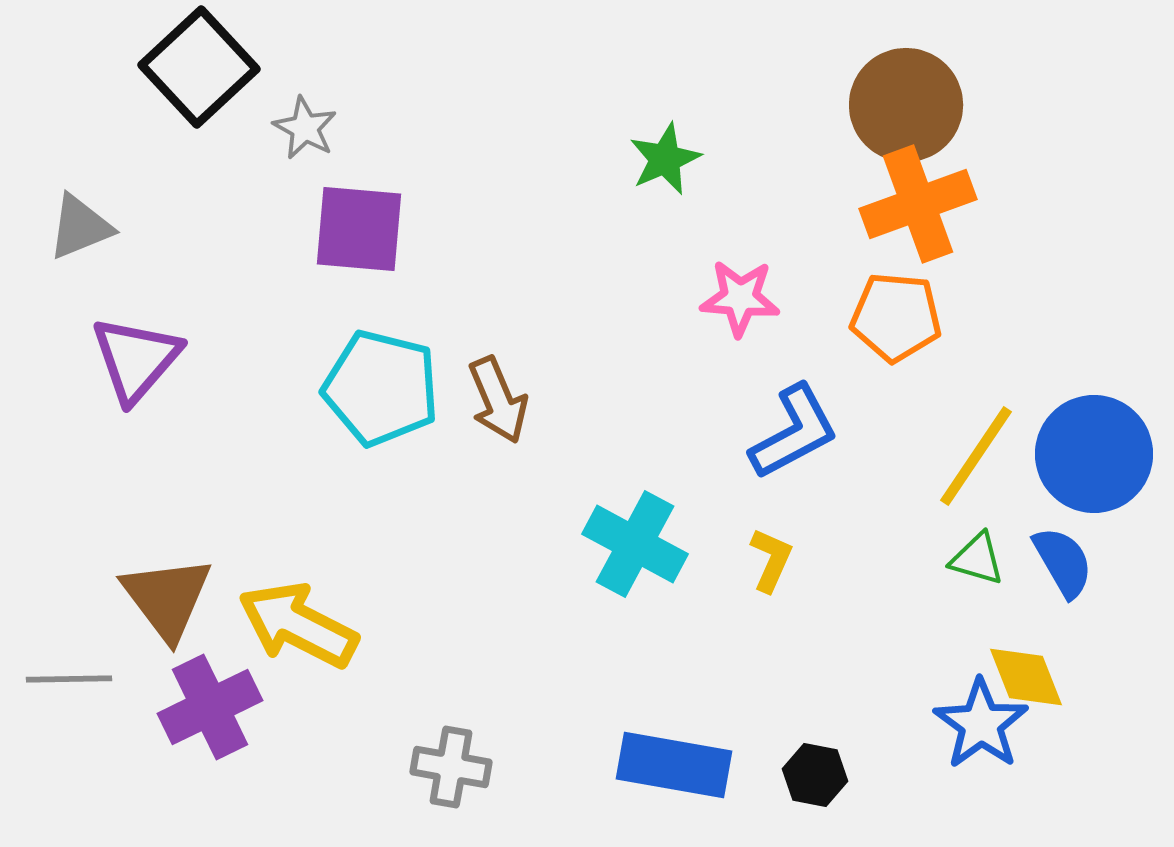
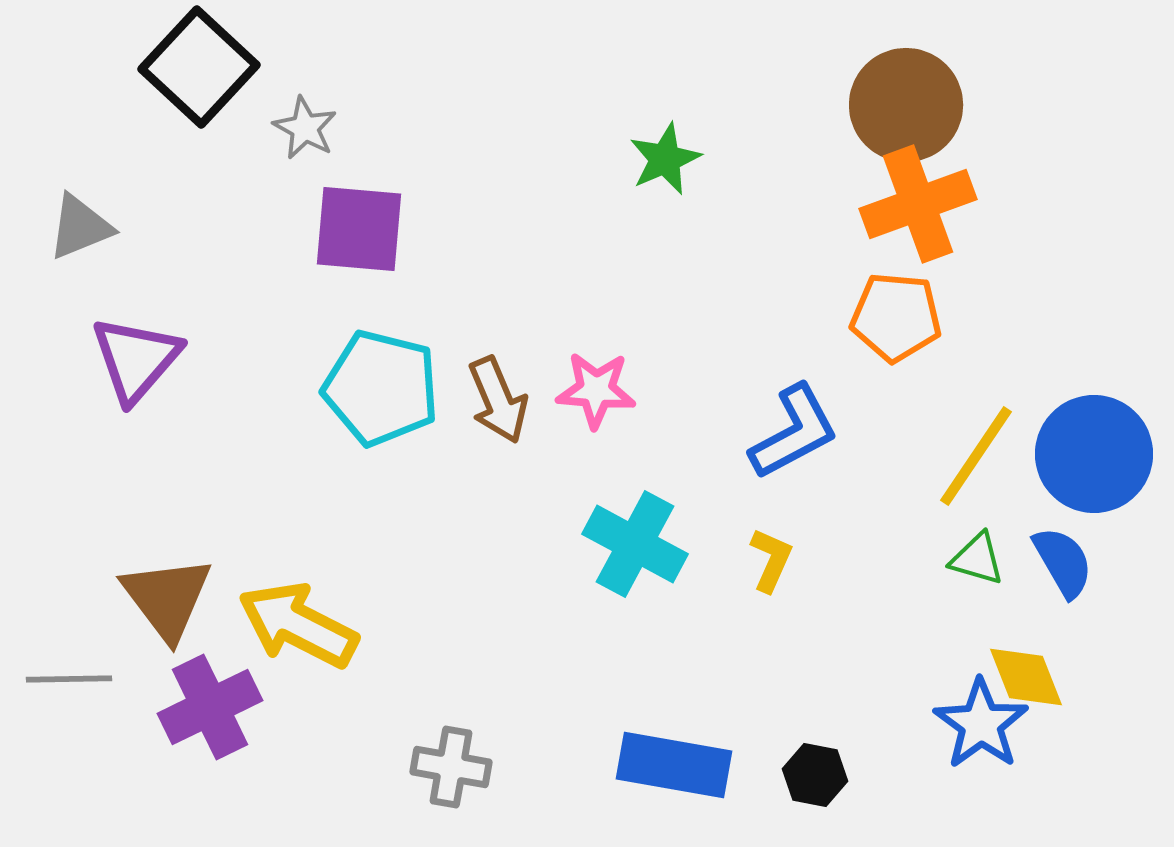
black square: rotated 4 degrees counterclockwise
pink star: moved 144 px left, 92 px down
